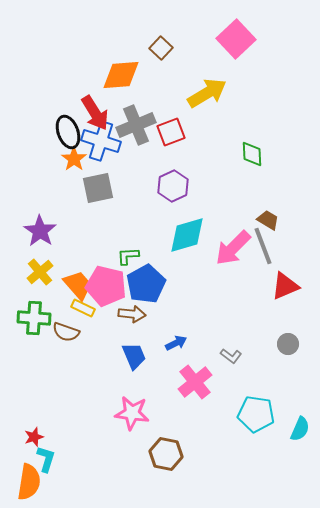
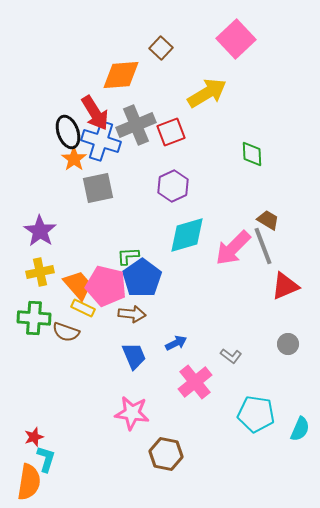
yellow cross: rotated 28 degrees clockwise
blue pentagon: moved 4 px left, 6 px up; rotated 6 degrees counterclockwise
